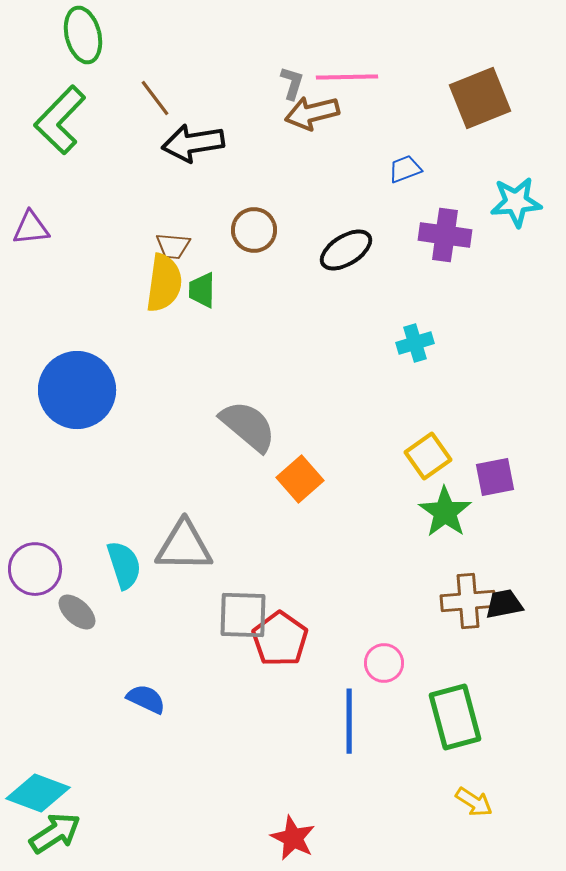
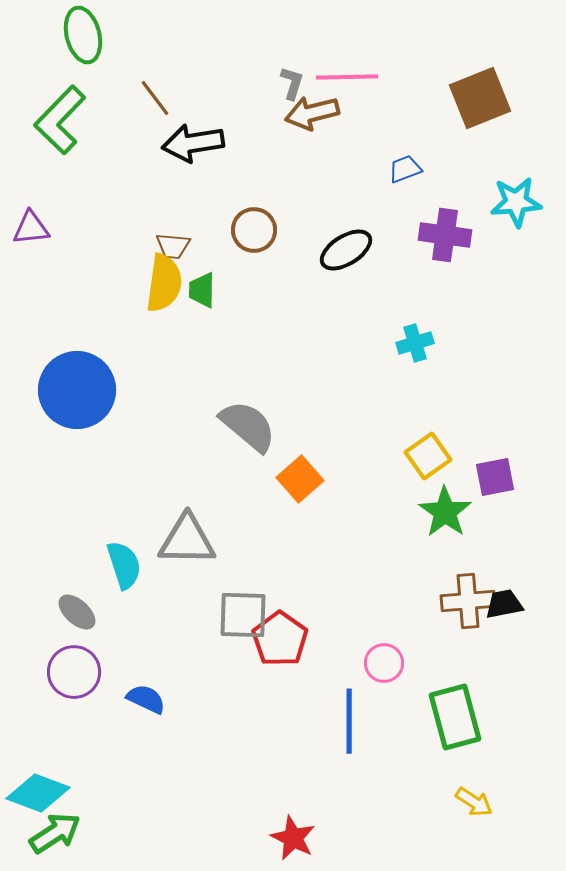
gray triangle: moved 3 px right, 6 px up
purple circle: moved 39 px right, 103 px down
